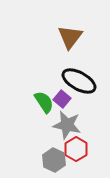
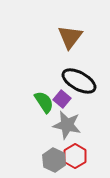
red hexagon: moved 1 px left, 7 px down
